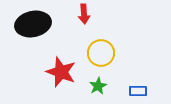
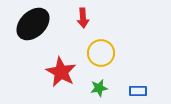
red arrow: moved 1 px left, 4 px down
black ellipse: rotated 32 degrees counterclockwise
red star: rotated 8 degrees clockwise
green star: moved 1 px right, 2 px down; rotated 18 degrees clockwise
